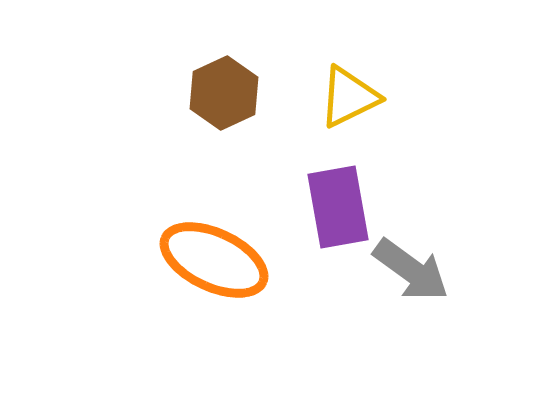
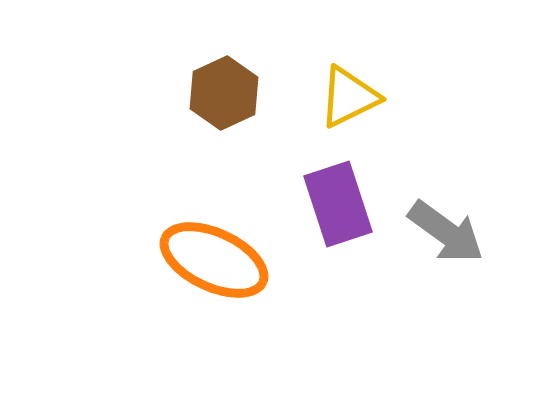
purple rectangle: moved 3 px up; rotated 8 degrees counterclockwise
gray arrow: moved 35 px right, 38 px up
